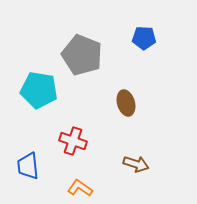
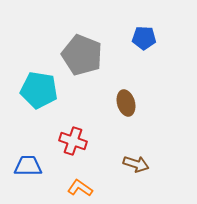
blue trapezoid: rotated 96 degrees clockwise
